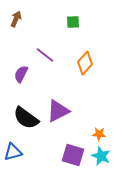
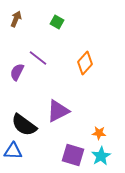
green square: moved 16 px left; rotated 32 degrees clockwise
purple line: moved 7 px left, 3 px down
purple semicircle: moved 4 px left, 2 px up
black semicircle: moved 2 px left, 7 px down
orange star: moved 1 px up
blue triangle: moved 1 px up; rotated 18 degrees clockwise
cyan star: rotated 18 degrees clockwise
